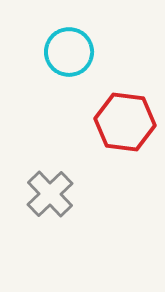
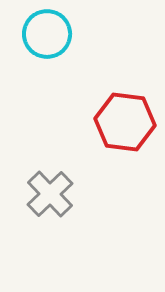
cyan circle: moved 22 px left, 18 px up
